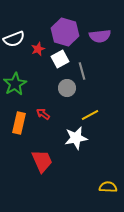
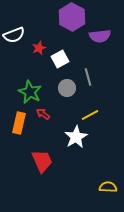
purple hexagon: moved 7 px right, 15 px up; rotated 12 degrees clockwise
white semicircle: moved 4 px up
red star: moved 1 px right, 1 px up
gray line: moved 6 px right, 6 px down
green star: moved 15 px right, 8 px down; rotated 15 degrees counterclockwise
white star: moved 1 px up; rotated 20 degrees counterclockwise
